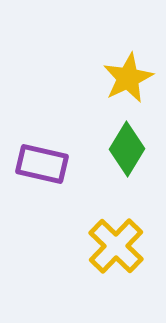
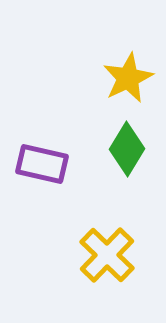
yellow cross: moved 9 px left, 9 px down
